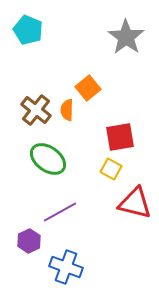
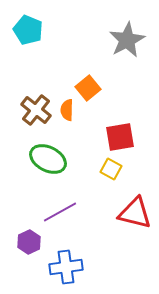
gray star: moved 1 px right, 3 px down; rotated 9 degrees clockwise
green ellipse: rotated 9 degrees counterclockwise
red triangle: moved 10 px down
purple hexagon: moved 1 px down
blue cross: rotated 28 degrees counterclockwise
